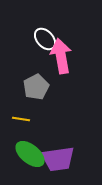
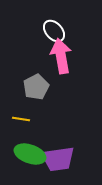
white ellipse: moved 9 px right, 8 px up
green ellipse: rotated 20 degrees counterclockwise
